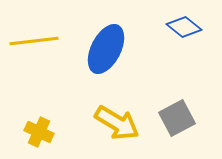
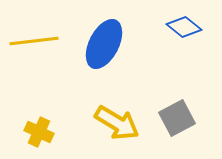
blue ellipse: moved 2 px left, 5 px up
